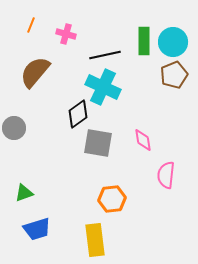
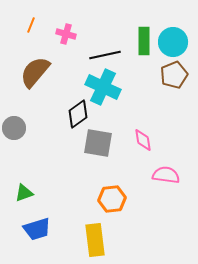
pink semicircle: rotated 92 degrees clockwise
